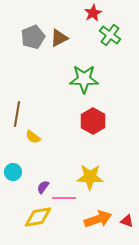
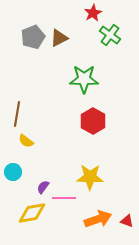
yellow semicircle: moved 7 px left, 4 px down
yellow diamond: moved 6 px left, 4 px up
